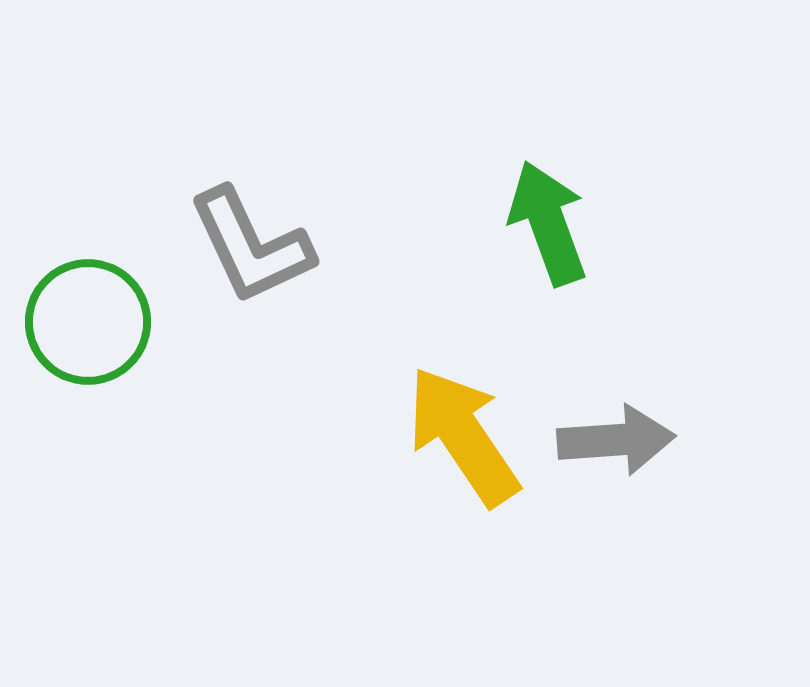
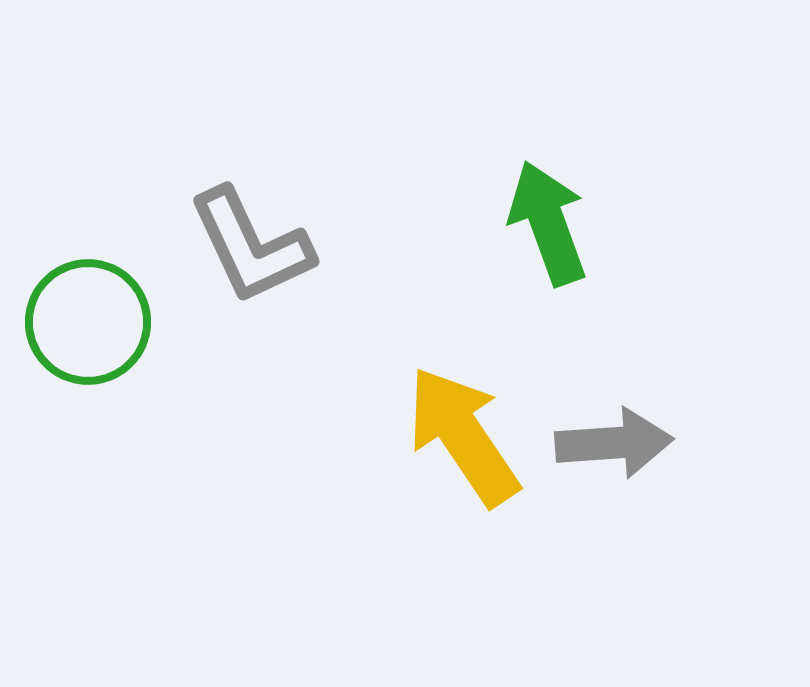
gray arrow: moved 2 px left, 3 px down
